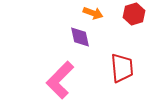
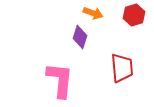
red hexagon: moved 1 px down
purple diamond: rotated 30 degrees clockwise
pink L-shape: rotated 141 degrees clockwise
